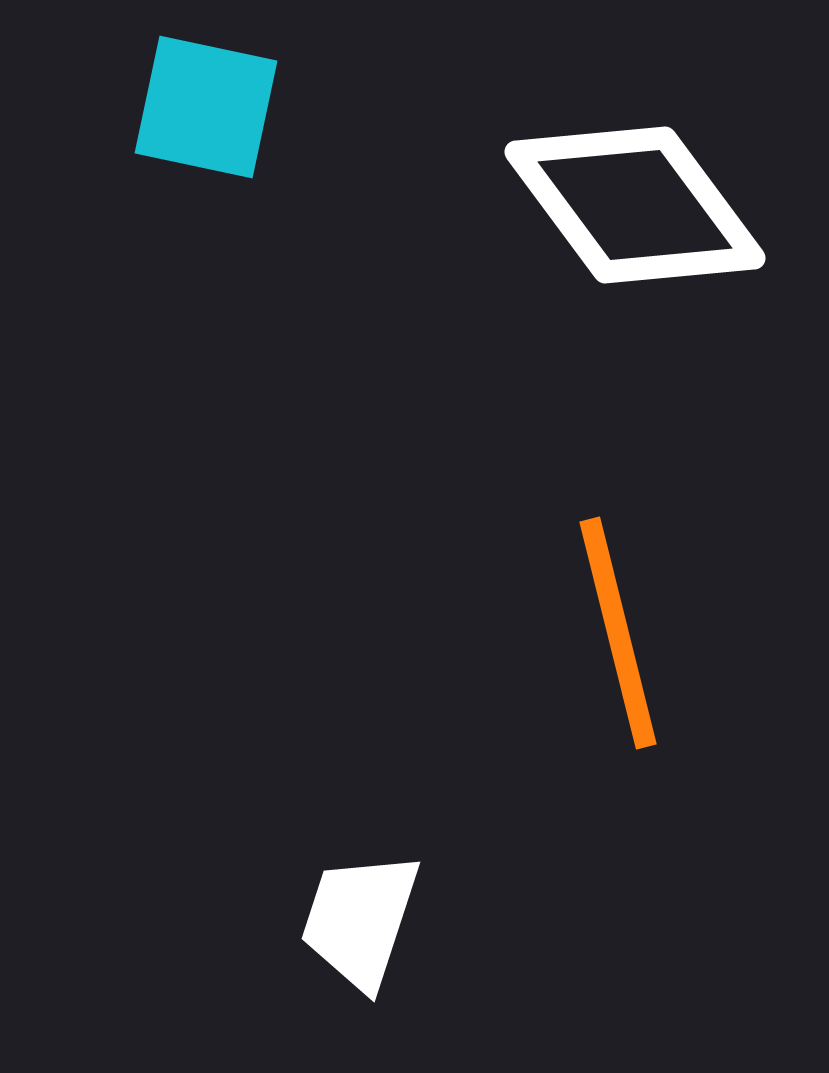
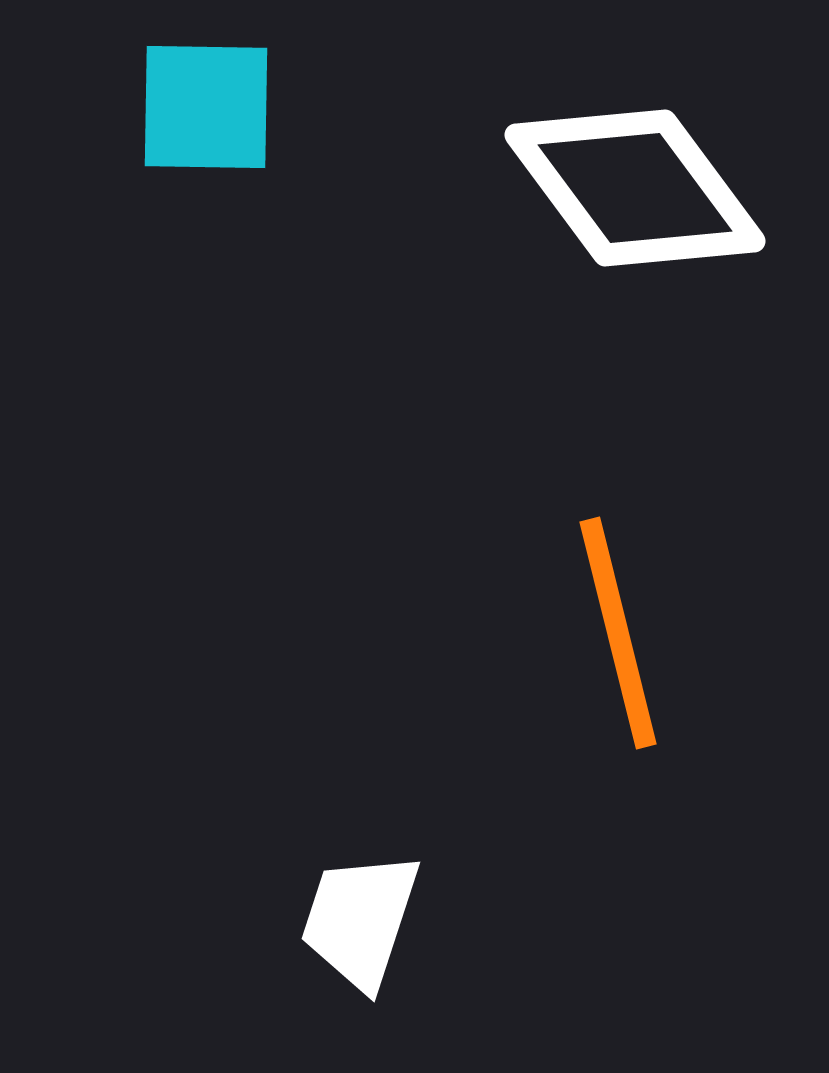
cyan square: rotated 11 degrees counterclockwise
white diamond: moved 17 px up
